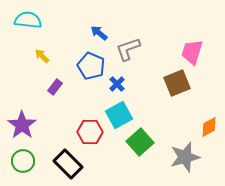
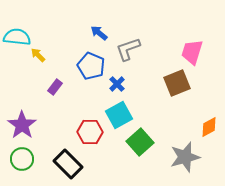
cyan semicircle: moved 11 px left, 17 px down
yellow arrow: moved 4 px left, 1 px up
green circle: moved 1 px left, 2 px up
